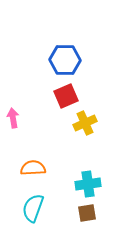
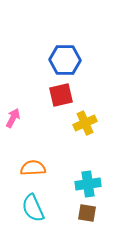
red square: moved 5 px left, 1 px up; rotated 10 degrees clockwise
pink arrow: rotated 36 degrees clockwise
cyan semicircle: rotated 44 degrees counterclockwise
brown square: rotated 18 degrees clockwise
